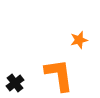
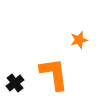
orange L-shape: moved 5 px left, 1 px up
